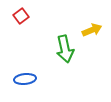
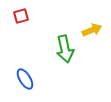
red square: rotated 21 degrees clockwise
blue ellipse: rotated 65 degrees clockwise
